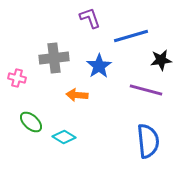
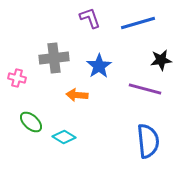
blue line: moved 7 px right, 13 px up
purple line: moved 1 px left, 1 px up
